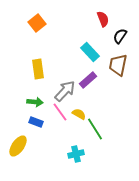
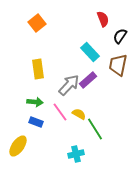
gray arrow: moved 4 px right, 6 px up
